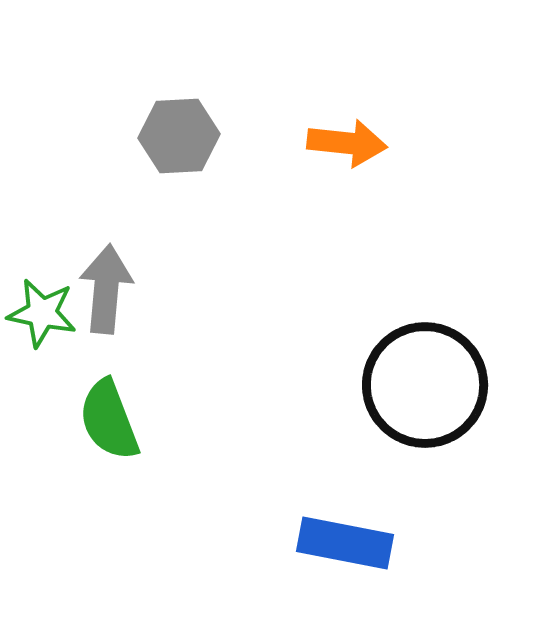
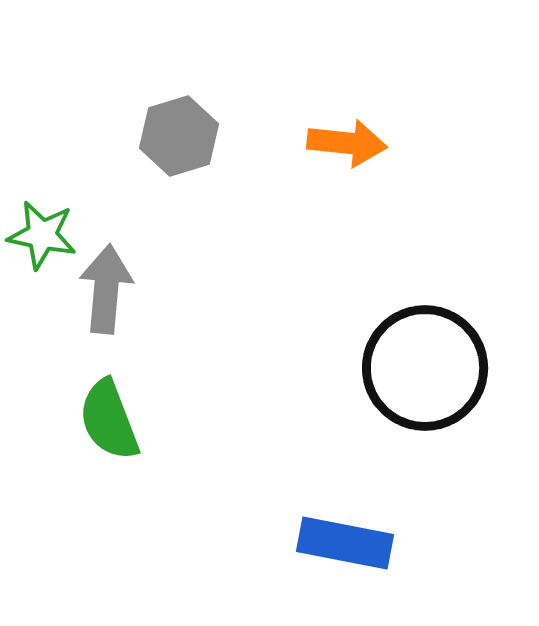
gray hexagon: rotated 14 degrees counterclockwise
green star: moved 78 px up
black circle: moved 17 px up
